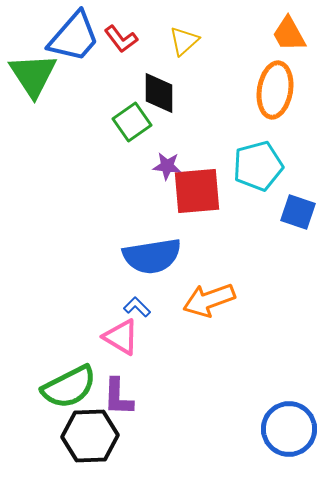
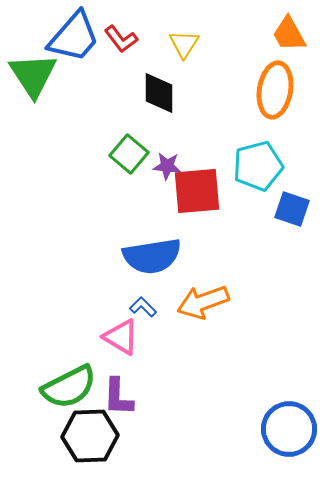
yellow triangle: moved 3 px down; rotated 16 degrees counterclockwise
green square: moved 3 px left, 32 px down; rotated 15 degrees counterclockwise
blue square: moved 6 px left, 3 px up
orange arrow: moved 6 px left, 2 px down
blue L-shape: moved 6 px right
